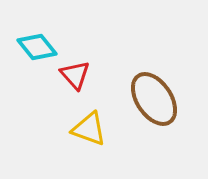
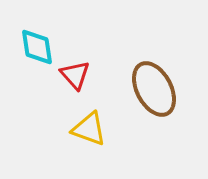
cyan diamond: rotated 30 degrees clockwise
brown ellipse: moved 10 px up; rotated 6 degrees clockwise
